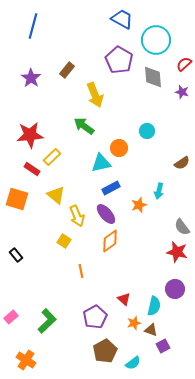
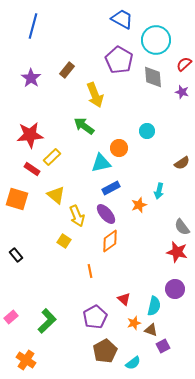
orange line at (81, 271): moved 9 px right
